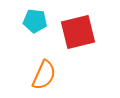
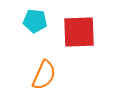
red square: moved 1 px right; rotated 12 degrees clockwise
